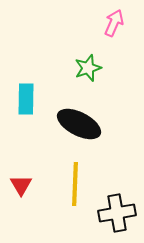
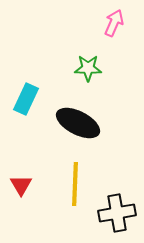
green star: rotated 20 degrees clockwise
cyan rectangle: rotated 24 degrees clockwise
black ellipse: moved 1 px left, 1 px up
